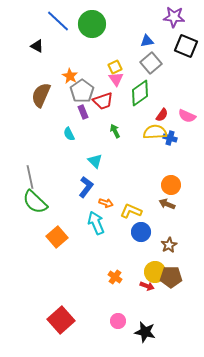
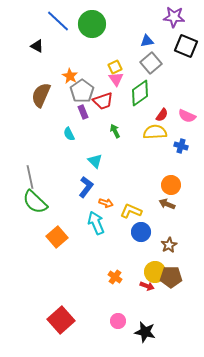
blue cross: moved 11 px right, 8 px down
